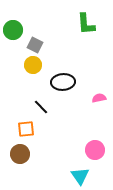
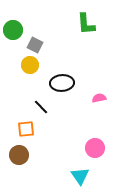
yellow circle: moved 3 px left
black ellipse: moved 1 px left, 1 px down
pink circle: moved 2 px up
brown circle: moved 1 px left, 1 px down
